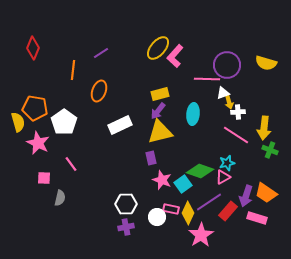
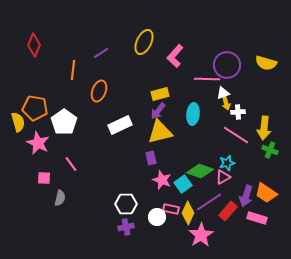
red diamond at (33, 48): moved 1 px right, 3 px up
yellow ellipse at (158, 48): moved 14 px left, 6 px up; rotated 15 degrees counterclockwise
yellow arrow at (229, 102): moved 3 px left, 1 px down
